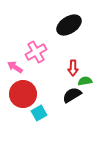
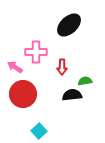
black ellipse: rotated 10 degrees counterclockwise
pink cross: rotated 30 degrees clockwise
red arrow: moved 11 px left, 1 px up
black semicircle: rotated 24 degrees clockwise
cyan square: moved 18 px down; rotated 14 degrees counterclockwise
